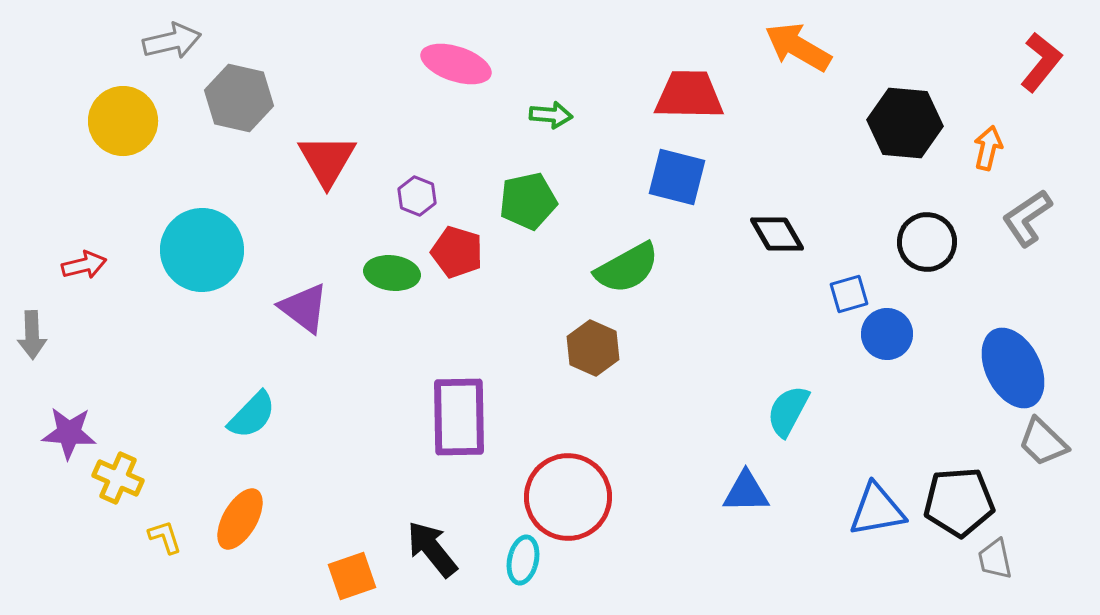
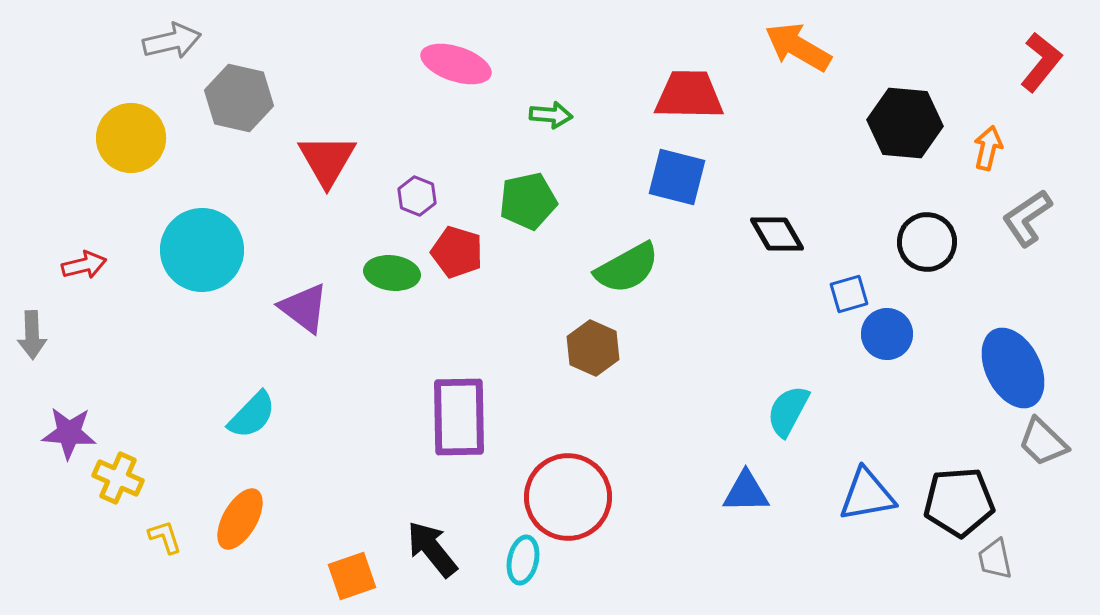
yellow circle at (123, 121): moved 8 px right, 17 px down
blue triangle at (877, 510): moved 10 px left, 15 px up
